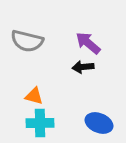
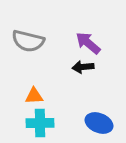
gray semicircle: moved 1 px right
orange triangle: rotated 18 degrees counterclockwise
